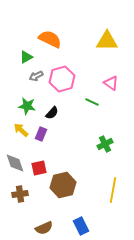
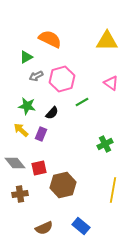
green line: moved 10 px left; rotated 56 degrees counterclockwise
gray diamond: rotated 20 degrees counterclockwise
blue rectangle: rotated 24 degrees counterclockwise
